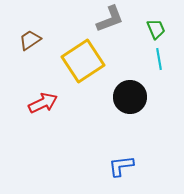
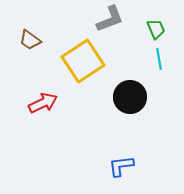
brown trapezoid: rotated 110 degrees counterclockwise
